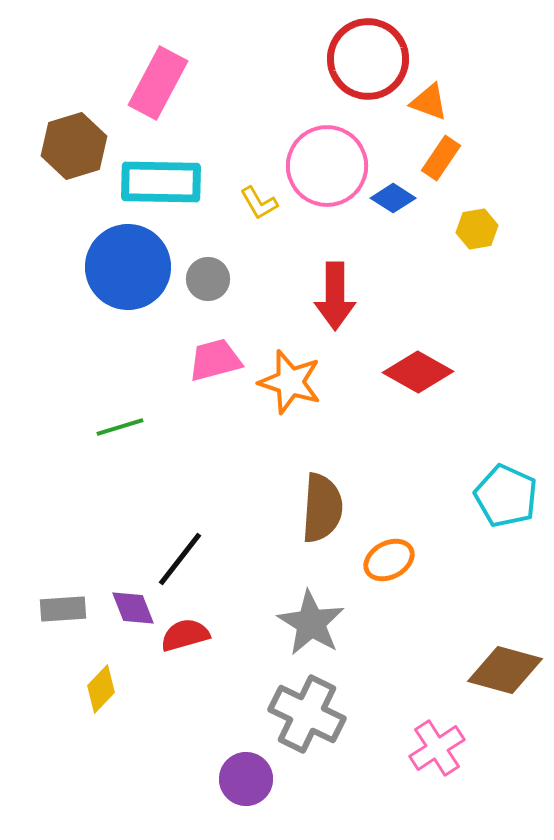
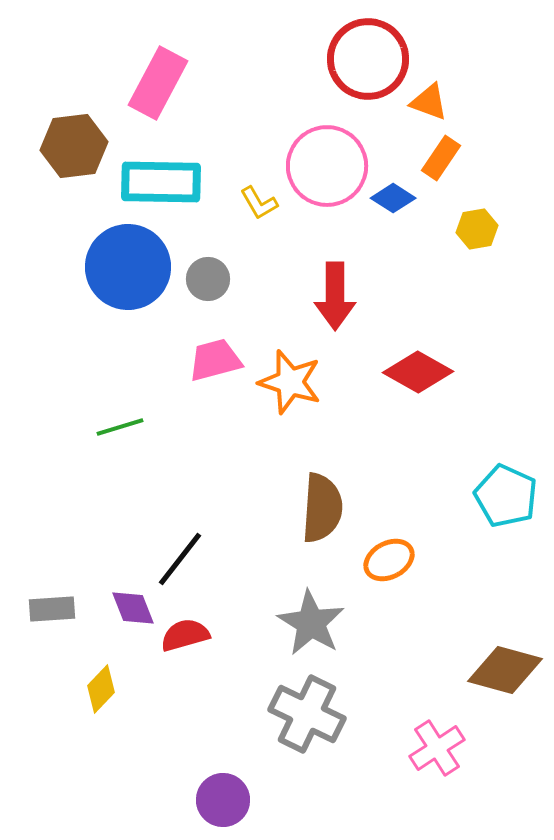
brown hexagon: rotated 10 degrees clockwise
gray rectangle: moved 11 px left
purple circle: moved 23 px left, 21 px down
